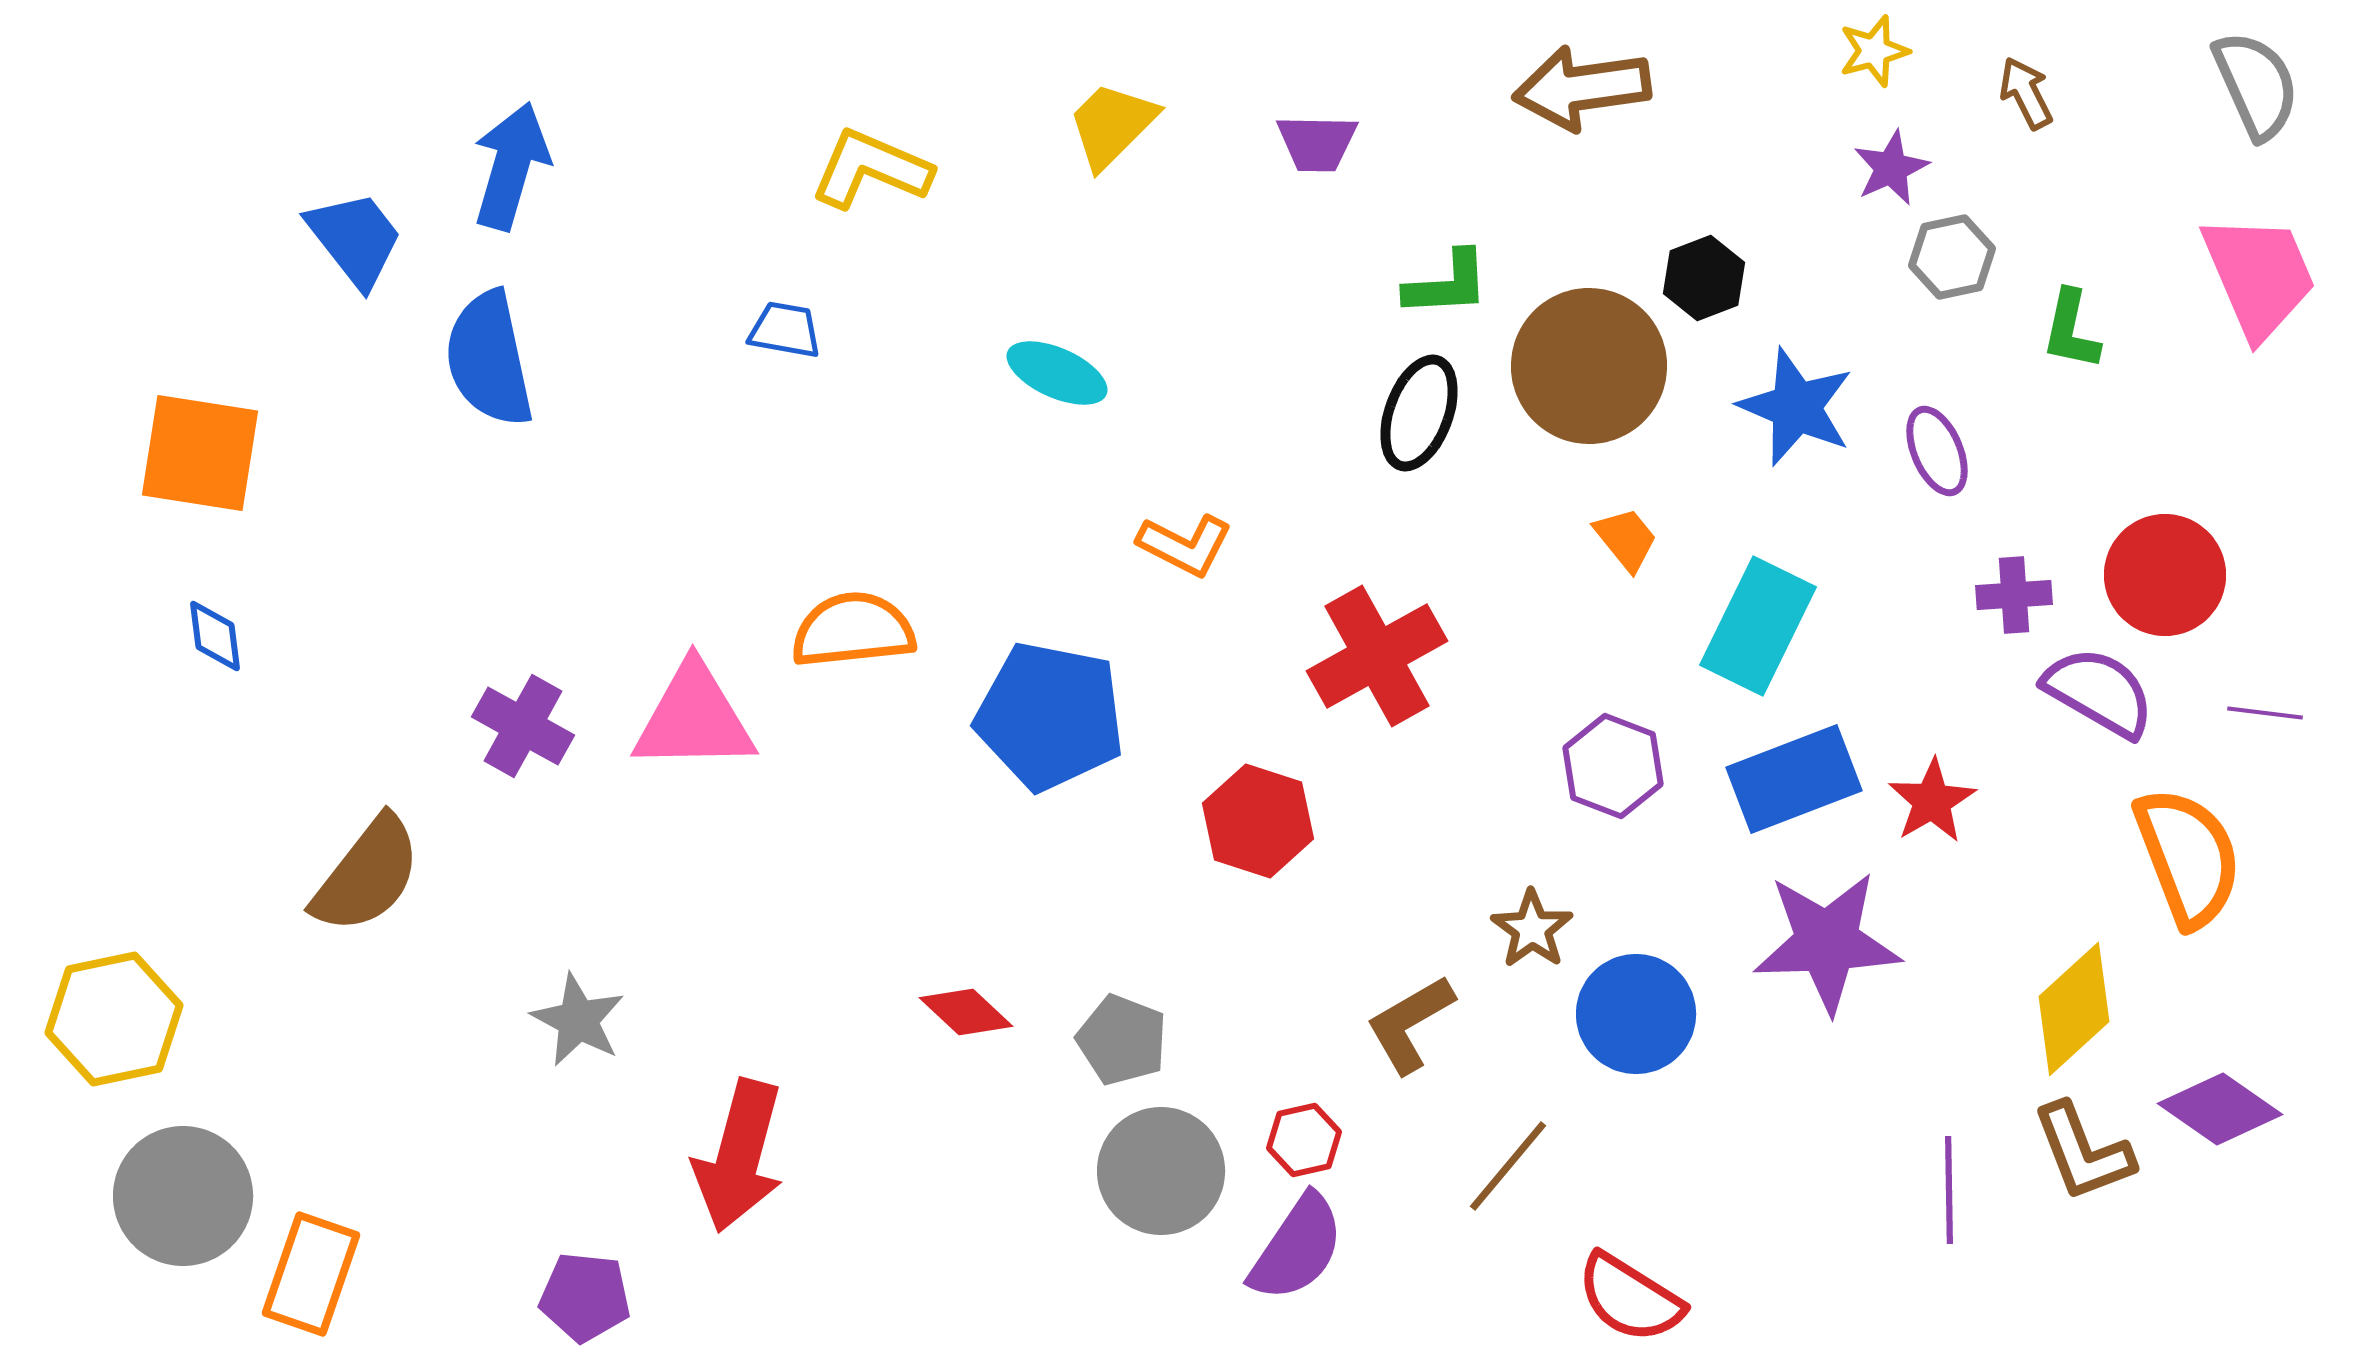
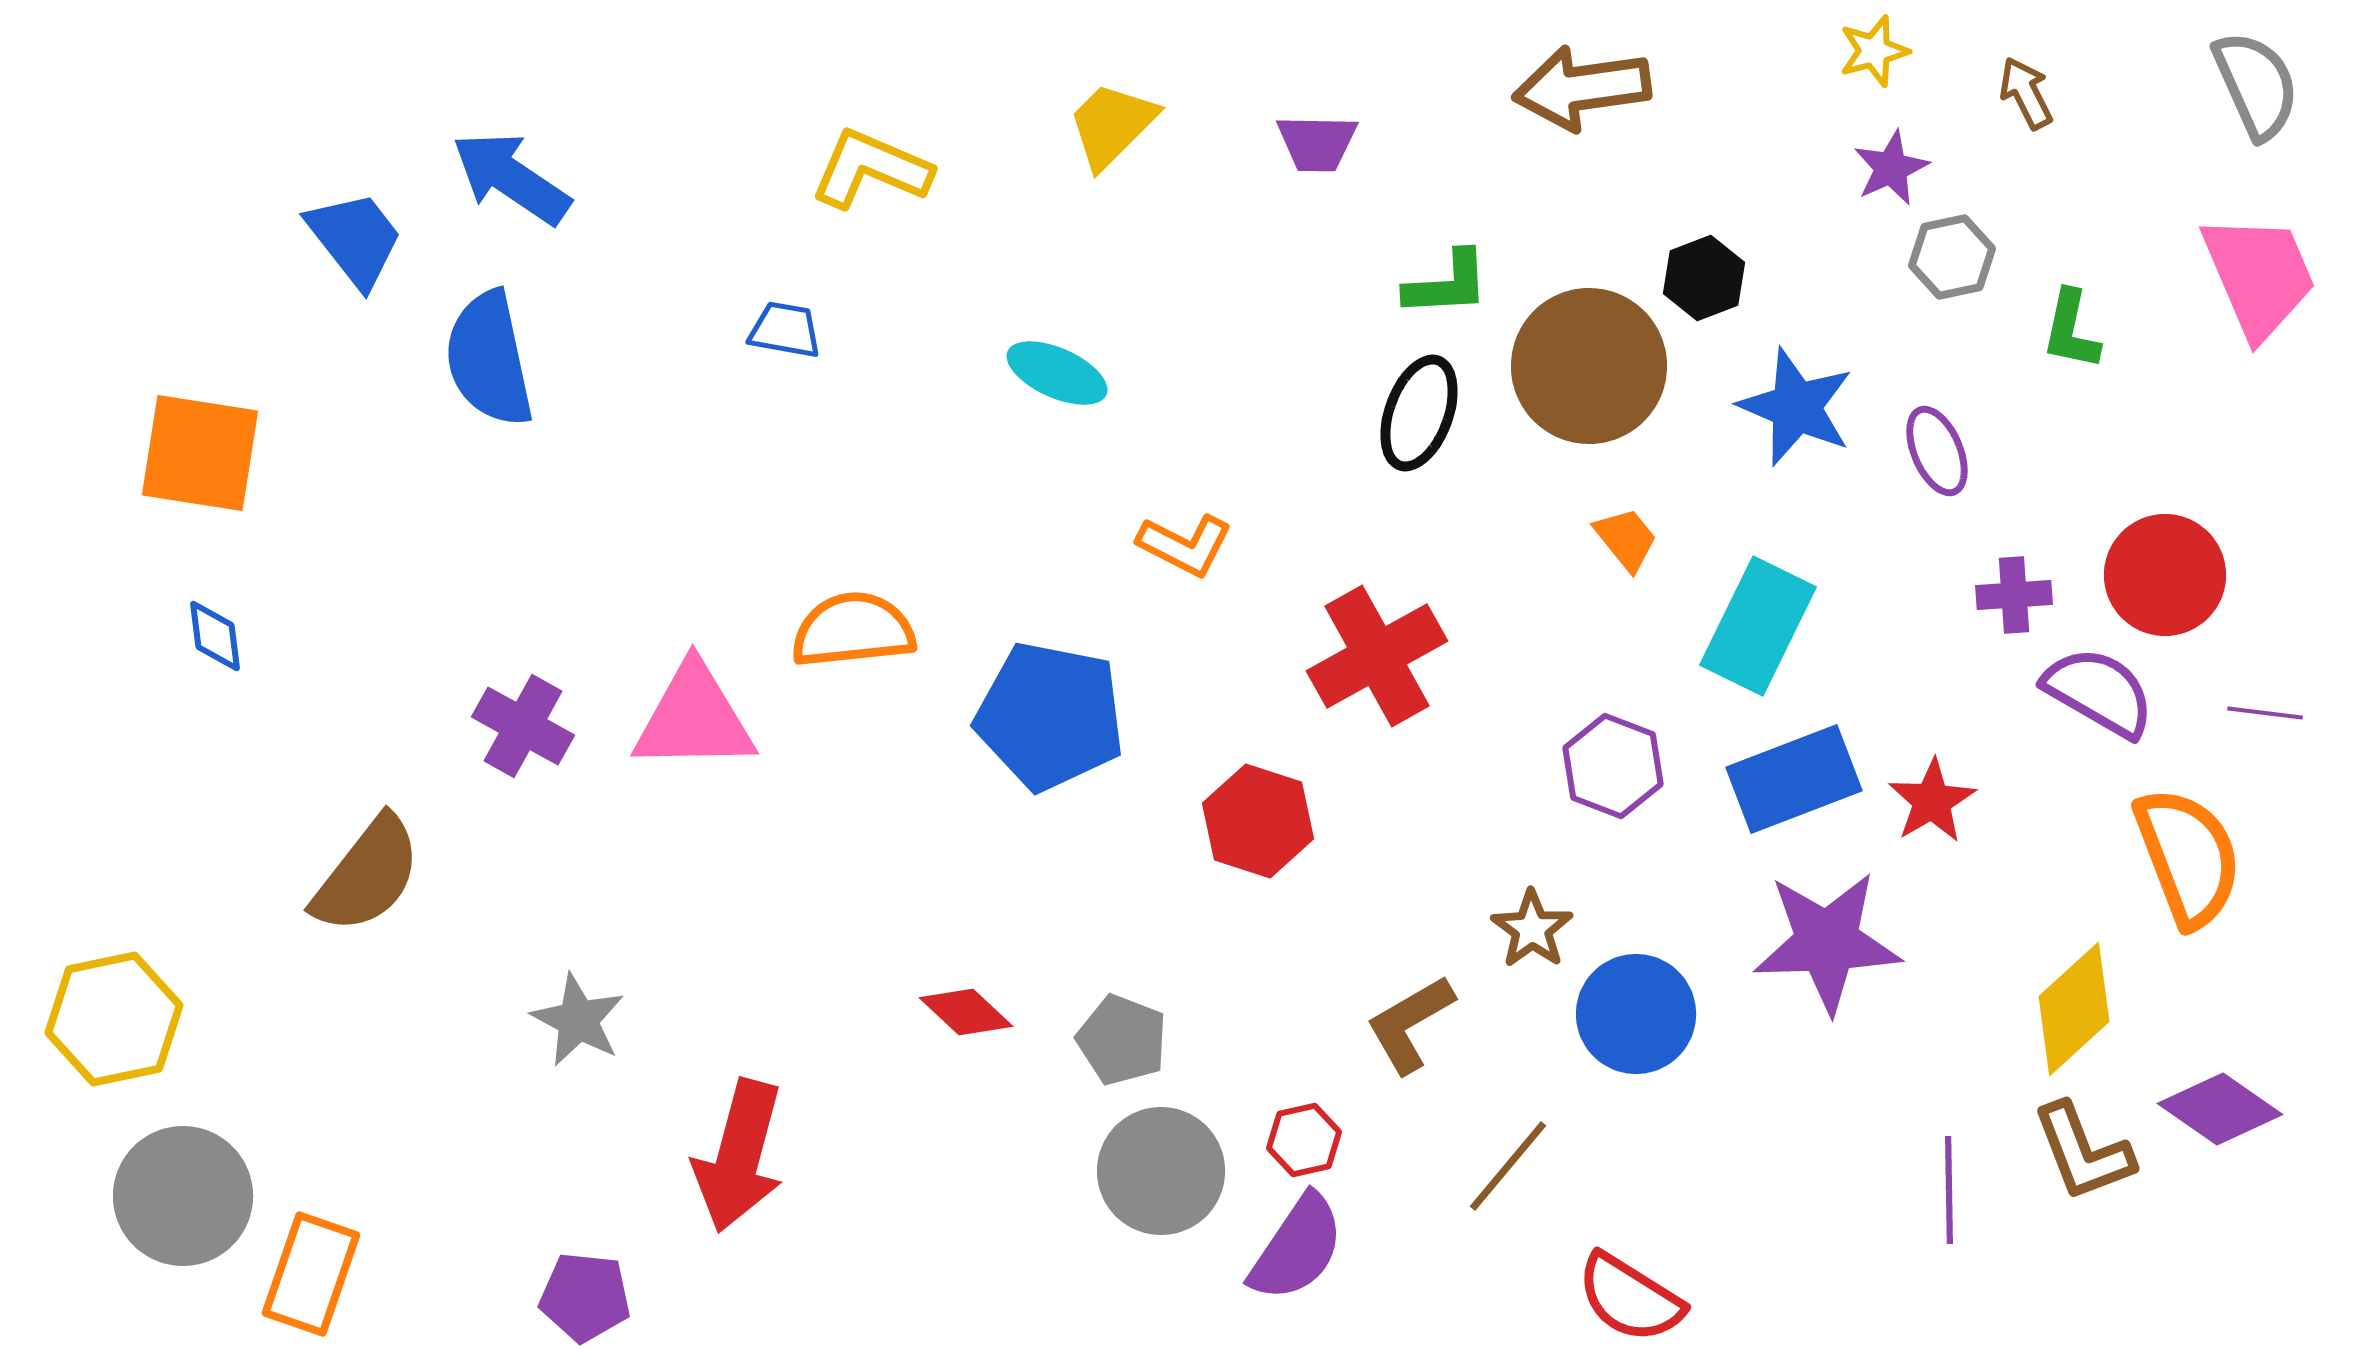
blue arrow at (511, 166): moved 12 px down; rotated 72 degrees counterclockwise
